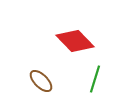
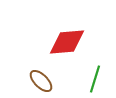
red diamond: moved 8 px left, 1 px down; rotated 51 degrees counterclockwise
